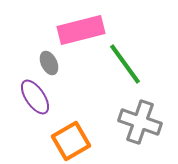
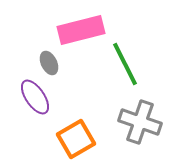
green line: rotated 9 degrees clockwise
orange square: moved 5 px right, 2 px up
